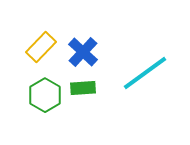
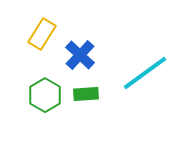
yellow rectangle: moved 1 px right, 13 px up; rotated 12 degrees counterclockwise
blue cross: moved 3 px left, 3 px down
green rectangle: moved 3 px right, 6 px down
